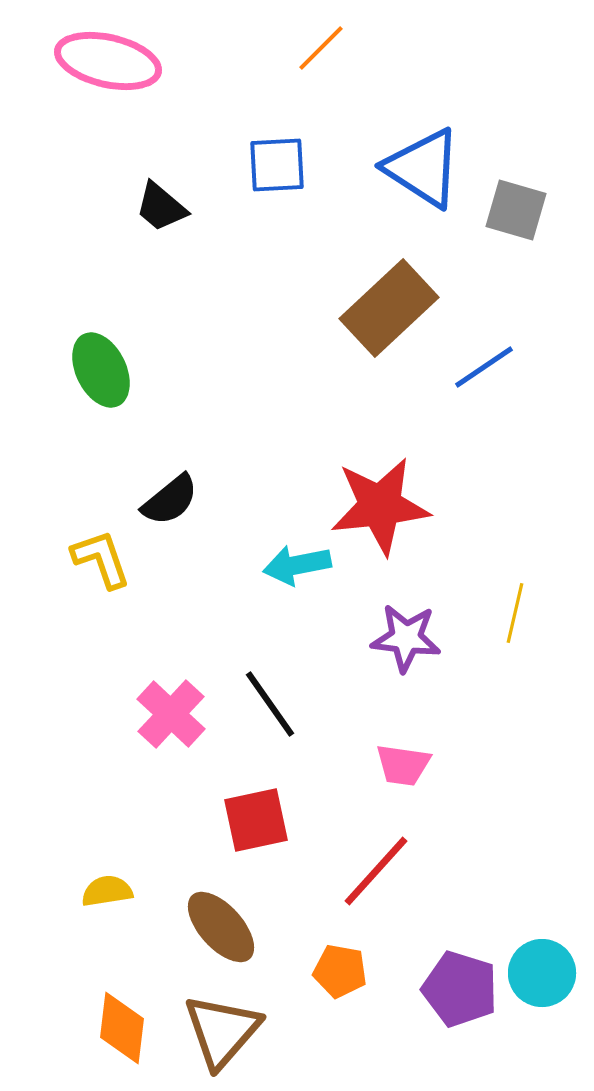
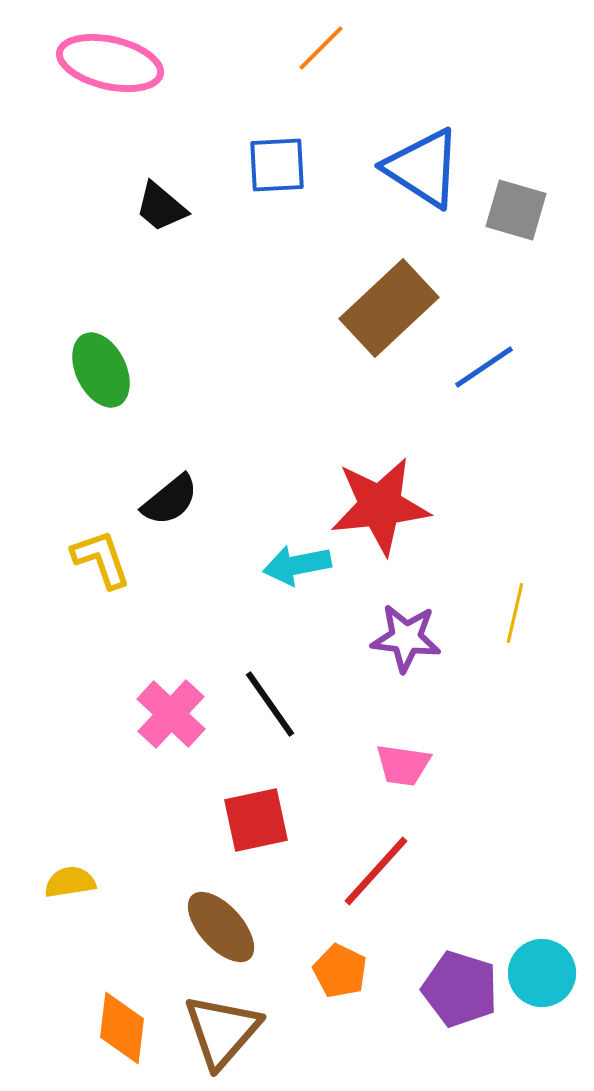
pink ellipse: moved 2 px right, 2 px down
yellow semicircle: moved 37 px left, 9 px up
orange pentagon: rotated 16 degrees clockwise
